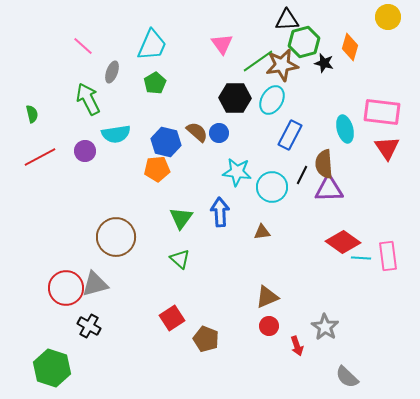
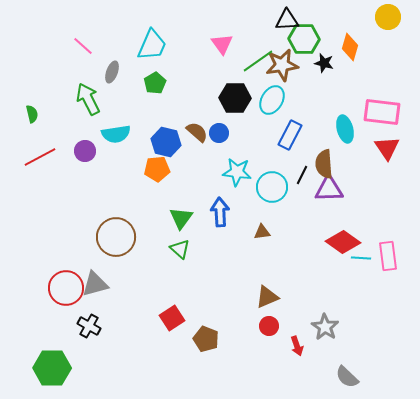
green hexagon at (304, 42): moved 3 px up; rotated 16 degrees clockwise
green triangle at (180, 259): moved 10 px up
green hexagon at (52, 368): rotated 18 degrees counterclockwise
